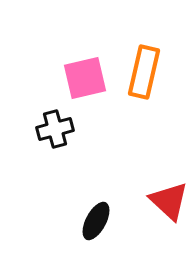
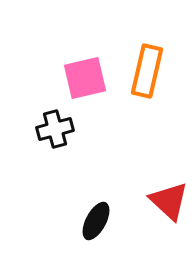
orange rectangle: moved 3 px right, 1 px up
